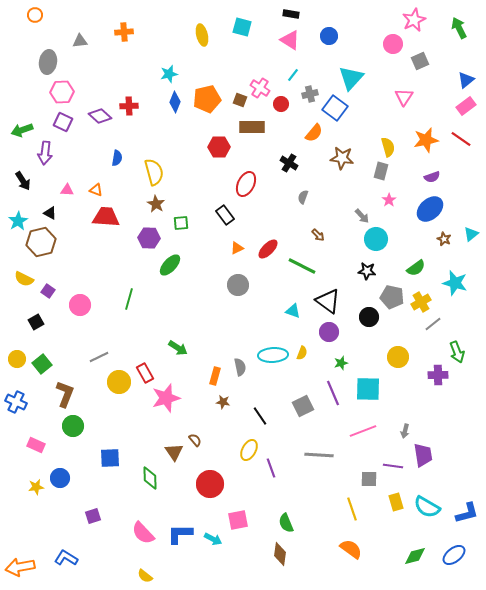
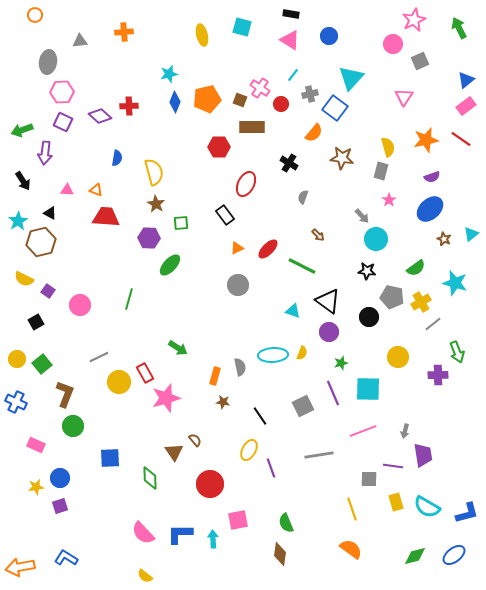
gray line at (319, 455): rotated 12 degrees counterclockwise
purple square at (93, 516): moved 33 px left, 10 px up
cyan arrow at (213, 539): rotated 120 degrees counterclockwise
